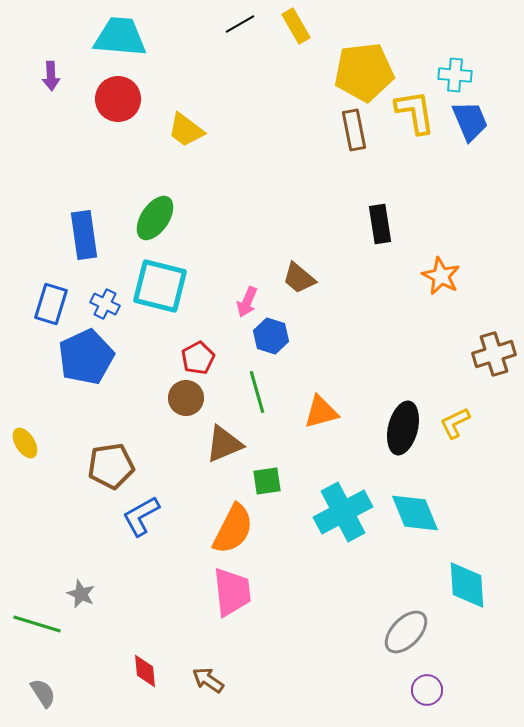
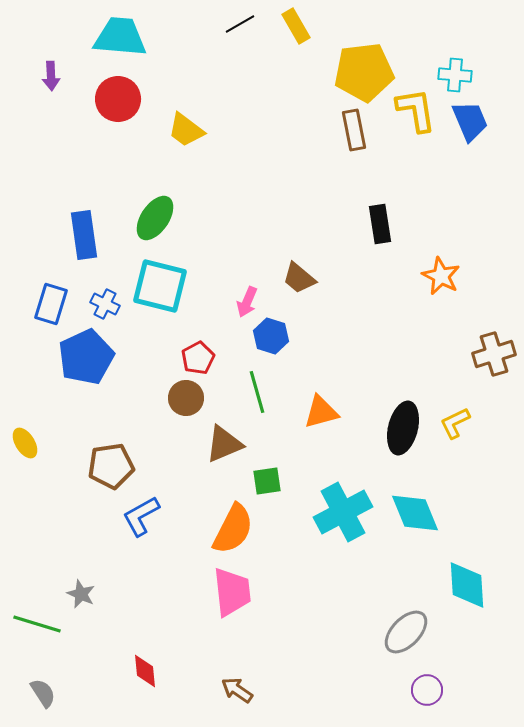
yellow L-shape at (415, 112): moved 1 px right, 2 px up
brown arrow at (208, 680): moved 29 px right, 10 px down
